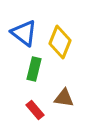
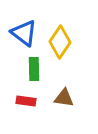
yellow diamond: rotated 12 degrees clockwise
green rectangle: rotated 15 degrees counterclockwise
red rectangle: moved 9 px left, 9 px up; rotated 42 degrees counterclockwise
